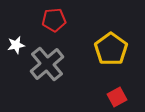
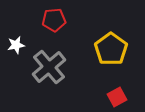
gray cross: moved 2 px right, 3 px down
